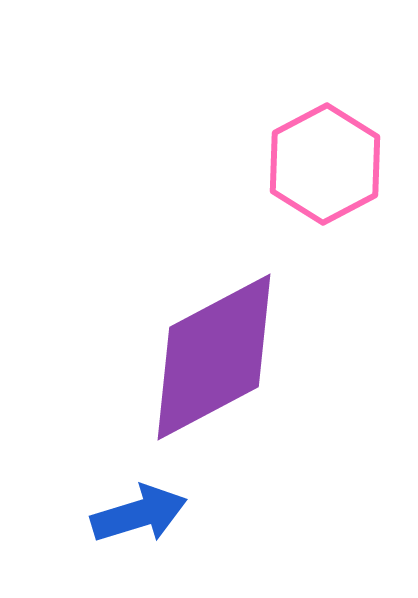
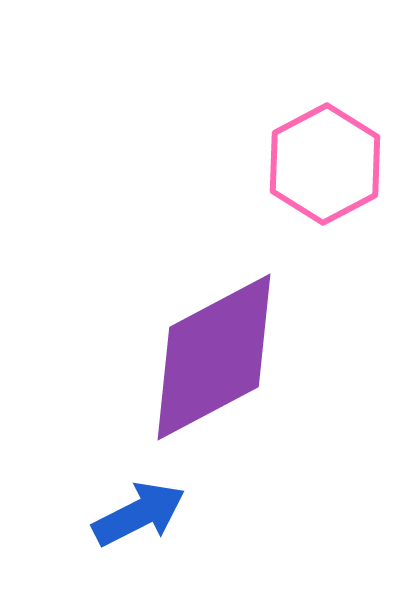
blue arrow: rotated 10 degrees counterclockwise
